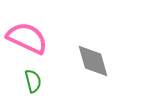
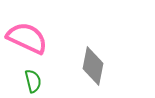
gray diamond: moved 5 px down; rotated 27 degrees clockwise
